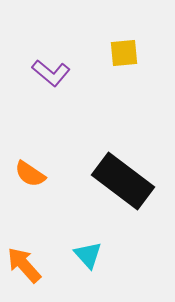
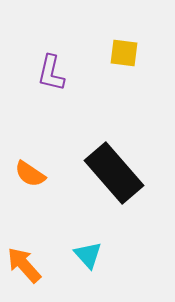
yellow square: rotated 12 degrees clockwise
purple L-shape: rotated 63 degrees clockwise
black rectangle: moved 9 px left, 8 px up; rotated 12 degrees clockwise
